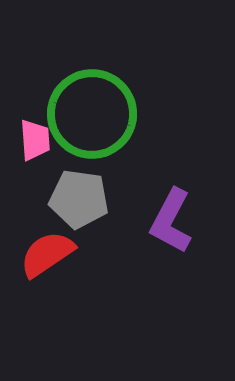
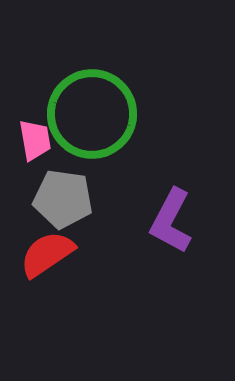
pink trapezoid: rotated 6 degrees counterclockwise
gray pentagon: moved 16 px left
